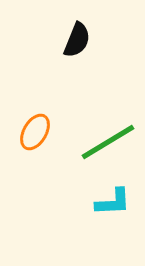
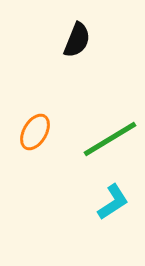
green line: moved 2 px right, 3 px up
cyan L-shape: rotated 30 degrees counterclockwise
